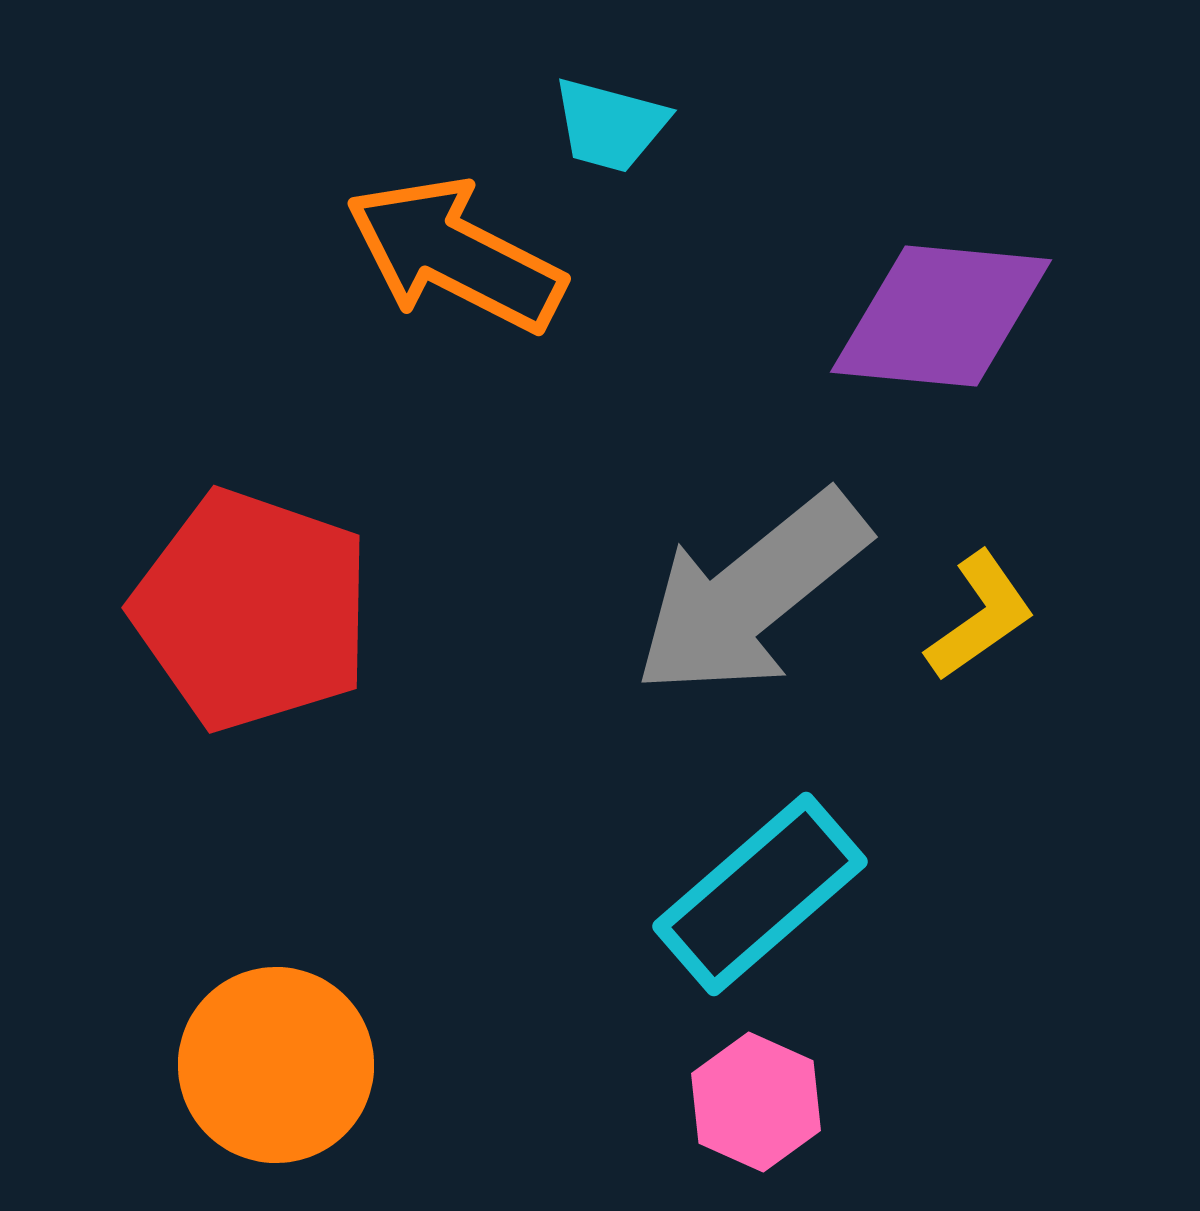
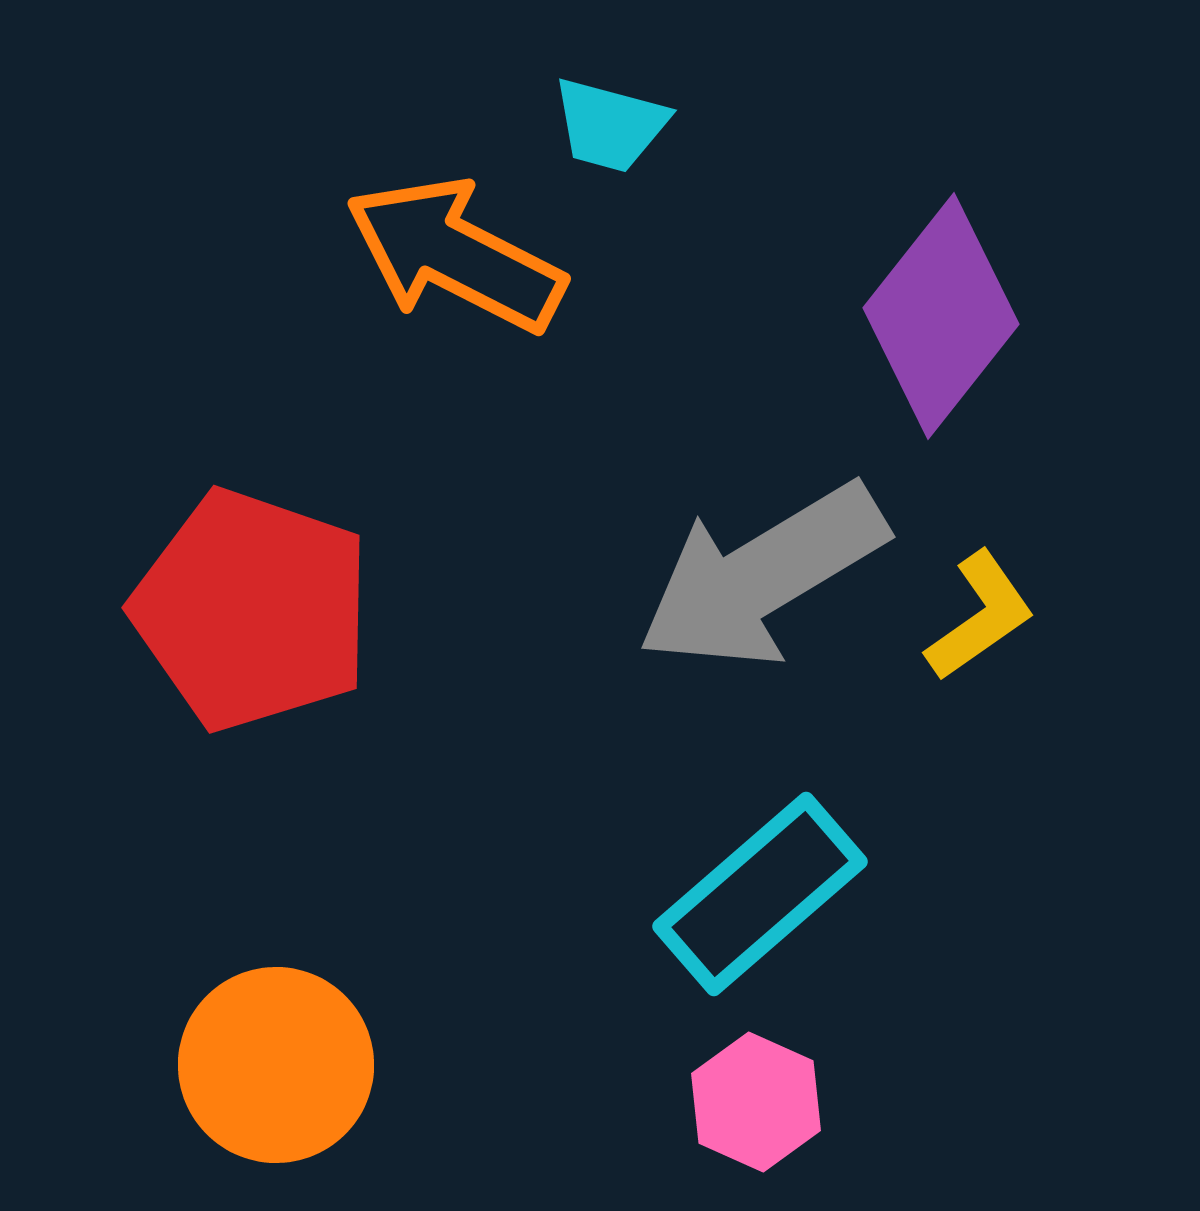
purple diamond: rotated 57 degrees counterclockwise
gray arrow: moved 11 px right, 18 px up; rotated 8 degrees clockwise
